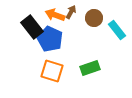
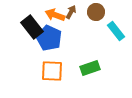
brown circle: moved 2 px right, 6 px up
cyan rectangle: moved 1 px left, 1 px down
blue pentagon: moved 1 px left, 1 px up
orange square: rotated 15 degrees counterclockwise
